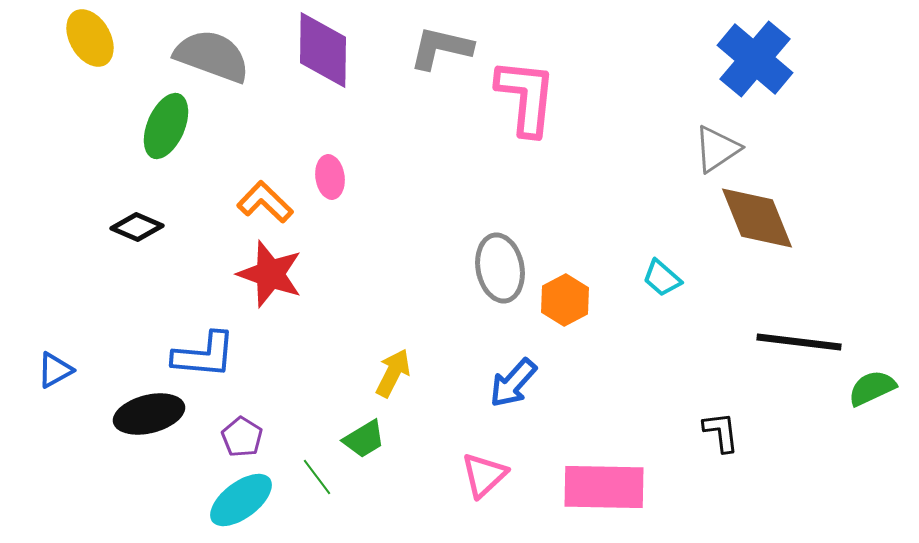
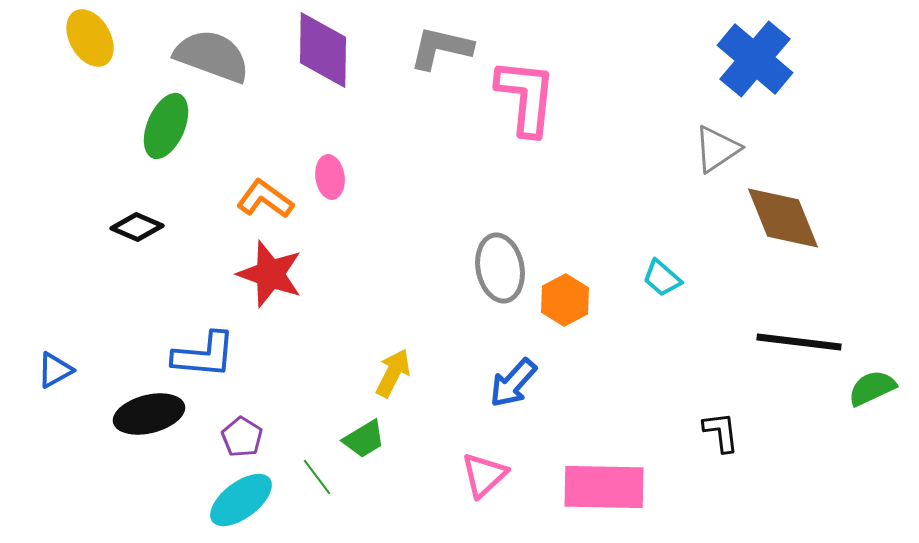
orange L-shape: moved 3 px up; rotated 8 degrees counterclockwise
brown diamond: moved 26 px right
